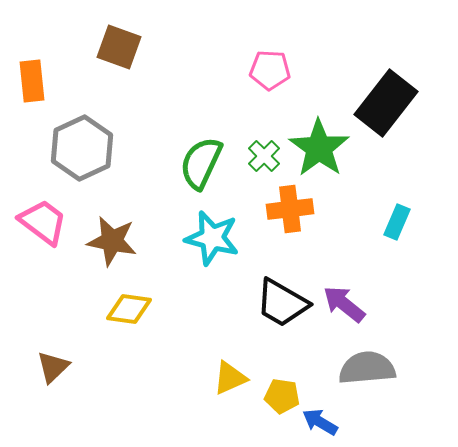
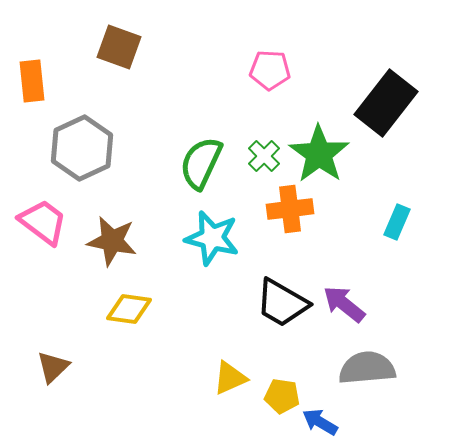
green star: moved 6 px down
